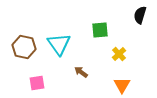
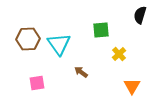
green square: moved 1 px right
brown hexagon: moved 4 px right, 8 px up; rotated 15 degrees counterclockwise
orange triangle: moved 10 px right, 1 px down
